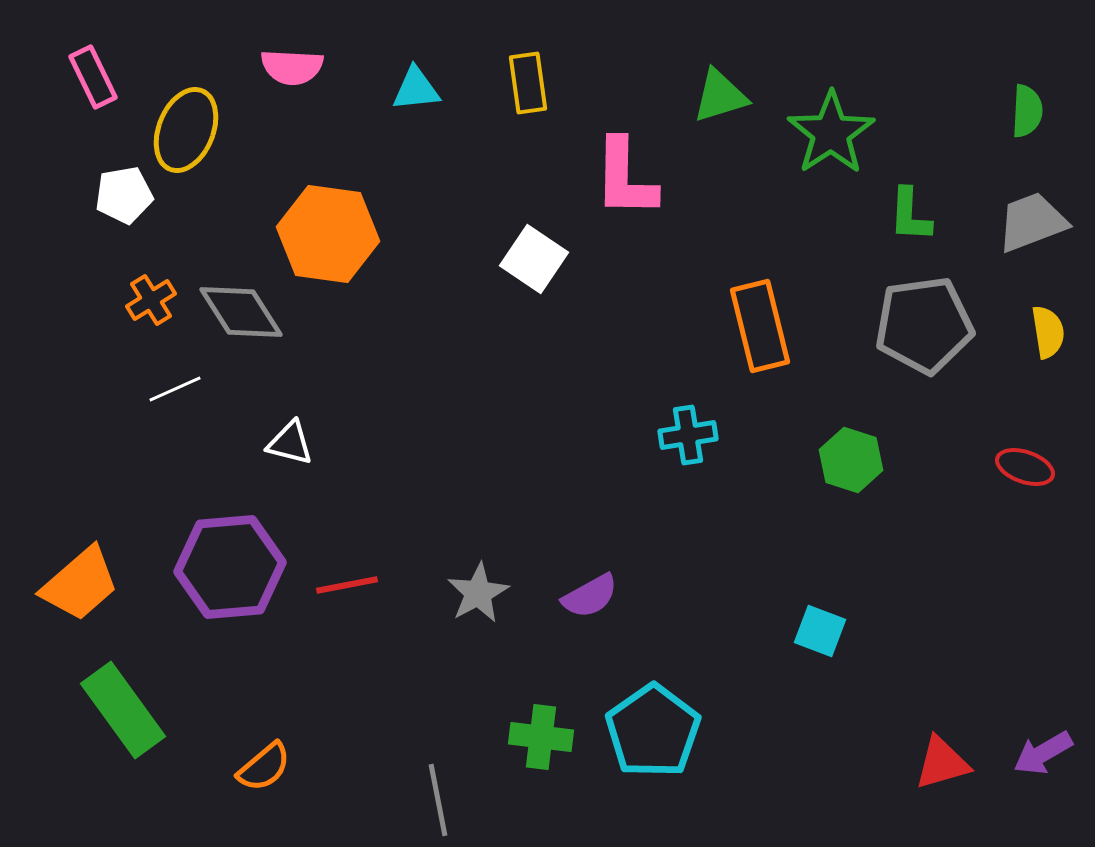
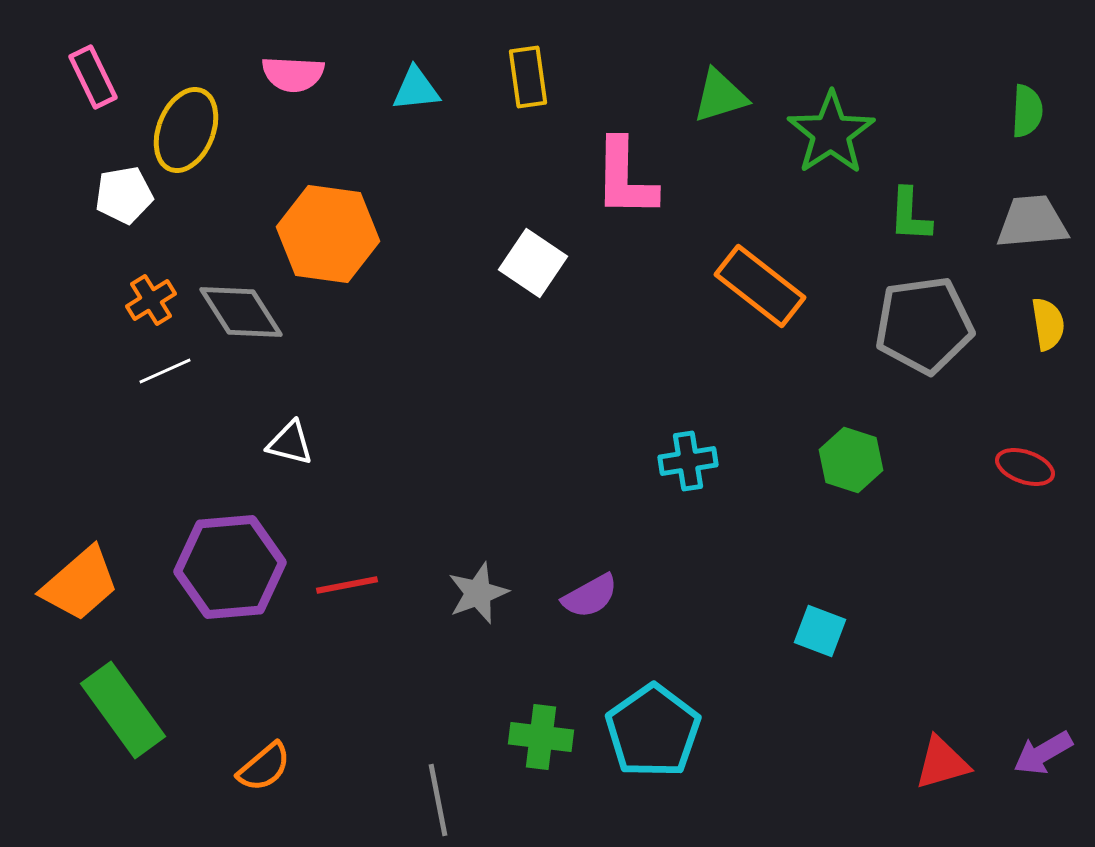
pink semicircle: moved 1 px right, 7 px down
yellow rectangle: moved 6 px up
gray trapezoid: rotated 16 degrees clockwise
white square: moved 1 px left, 4 px down
orange rectangle: moved 40 px up; rotated 38 degrees counterclockwise
yellow semicircle: moved 8 px up
white line: moved 10 px left, 18 px up
cyan cross: moved 26 px down
gray star: rotated 8 degrees clockwise
